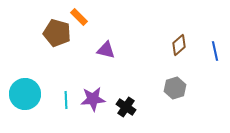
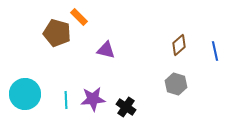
gray hexagon: moved 1 px right, 4 px up; rotated 25 degrees counterclockwise
